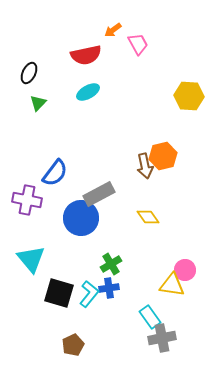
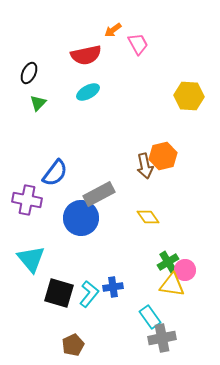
green cross: moved 57 px right, 2 px up
blue cross: moved 4 px right, 1 px up
